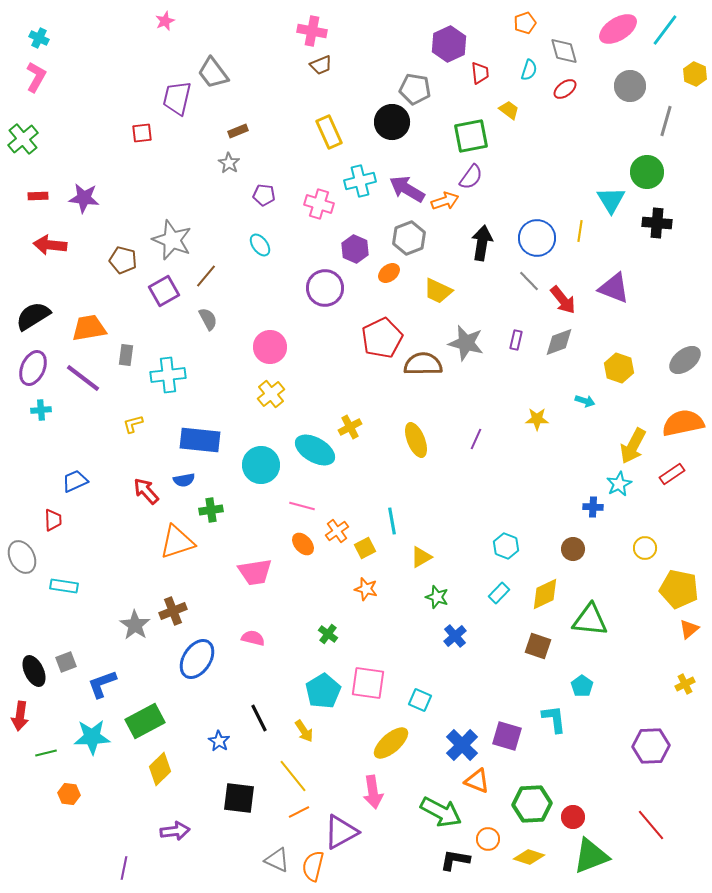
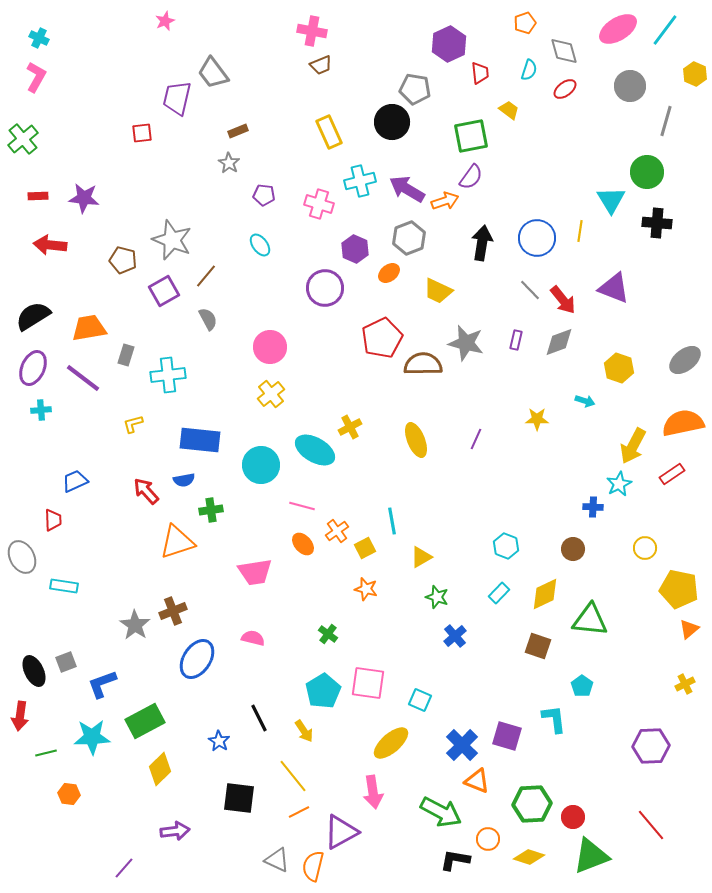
gray line at (529, 281): moved 1 px right, 9 px down
gray rectangle at (126, 355): rotated 10 degrees clockwise
purple line at (124, 868): rotated 30 degrees clockwise
